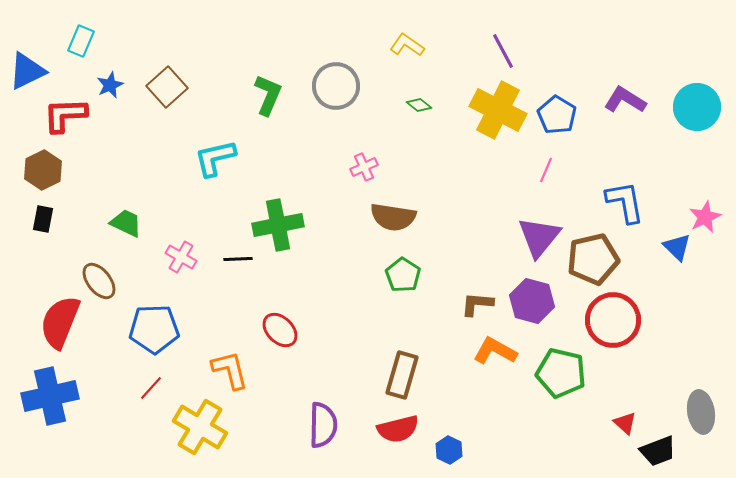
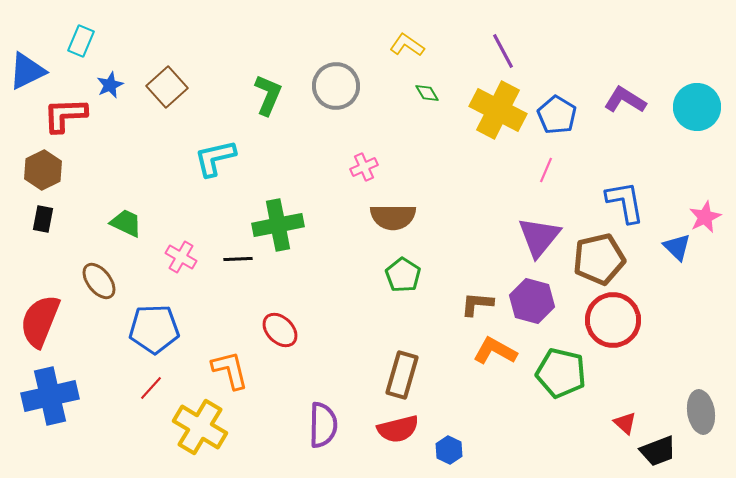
green diamond at (419, 105): moved 8 px right, 12 px up; rotated 20 degrees clockwise
brown semicircle at (393, 217): rotated 9 degrees counterclockwise
brown pentagon at (593, 259): moved 6 px right
red semicircle at (60, 322): moved 20 px left, 1 px up
